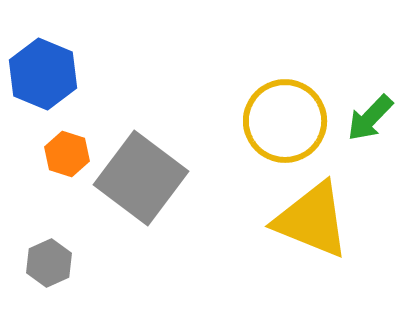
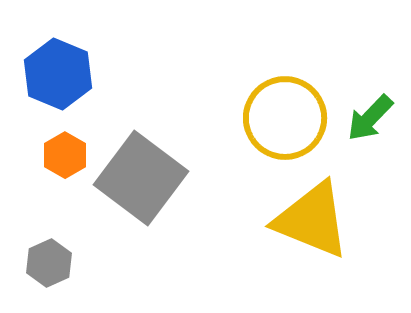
blue hexagon: moved 15 px right
yellow circle: moved 3 px up
orange hexagon: moved 2 px left, 1 px down; rotated 12 degrees clockwise
